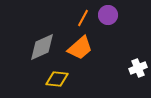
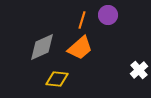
orange line: moved 1 px left, 2 px down; rotated 12 degrees counterclockwise
white cross: moved 1 px right, 2 px down; rotated 18 degrees counterclockwise
